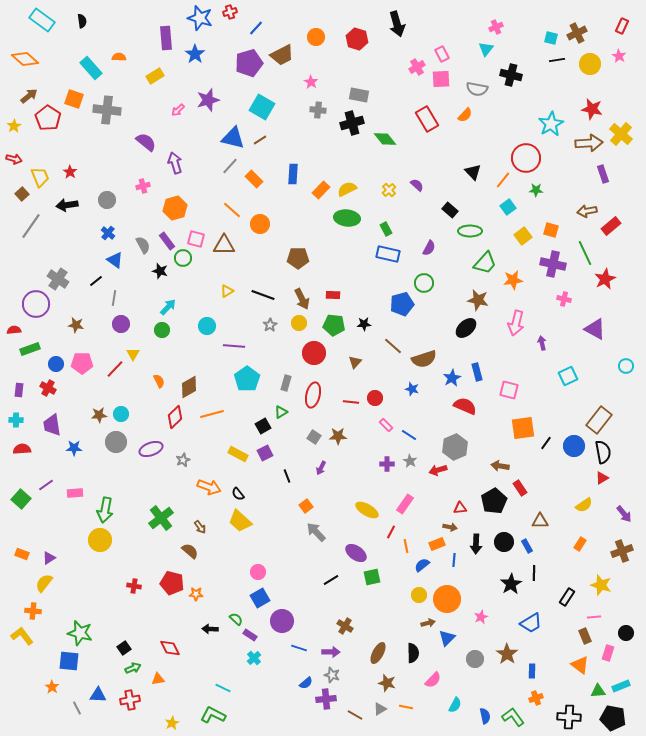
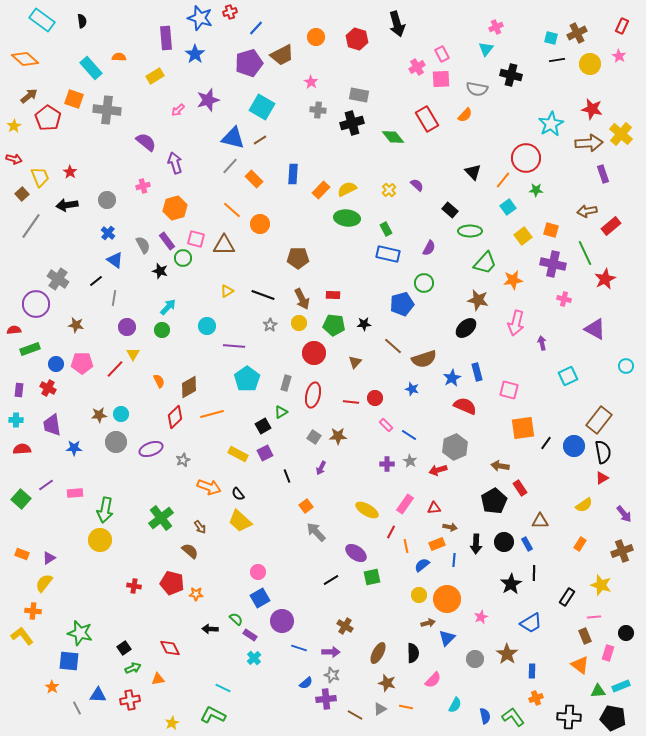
green diamond at (385, 139): moved 8 px right, 2 px up
purple circle at (121, 324): moved 6 px right, 3 px down
red triangle at (460, 508): moved 26 px left
blue rectangle at (527, 546): moved 2 px up
